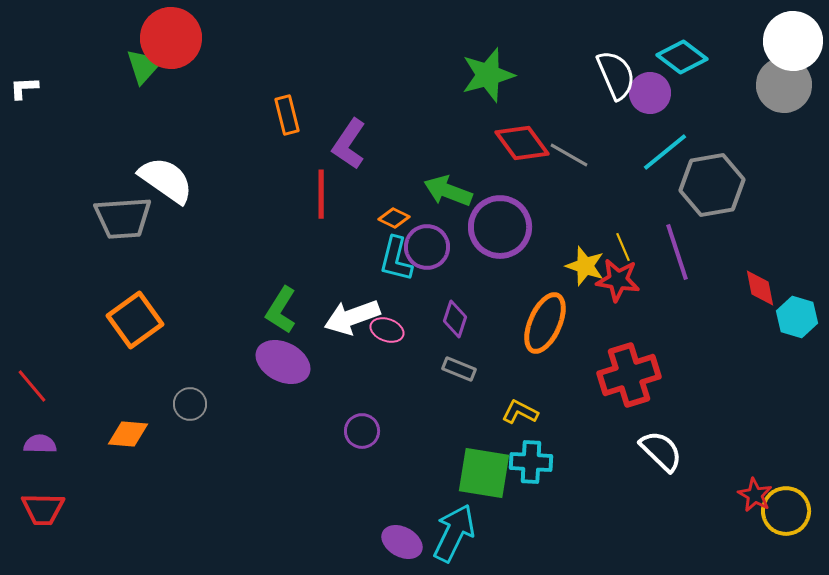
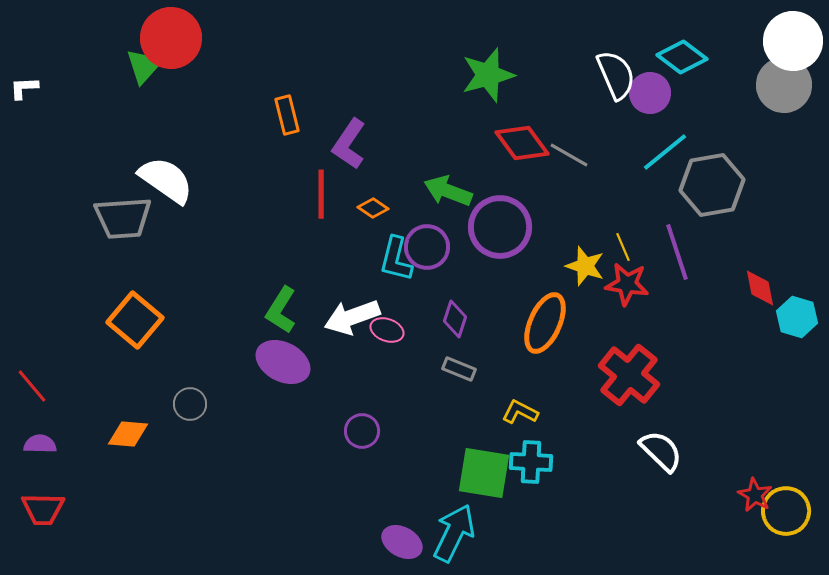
orange diamond at (394, 218): moved 21 px left, 10 px up; rotated 8 degrees clockwise
red star at (618, 280): moved 9 px right, 4 px down
orange square at (135, 320): rotated 14 degrees counterclockwise
red cross at (629, 375): rotated 34 degrees counterclockwise
